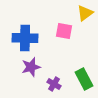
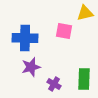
yellow triangle: rotated 24 degrees clockwise
green rectangle: rotated 30 degrees clockwise
